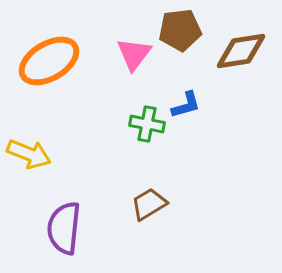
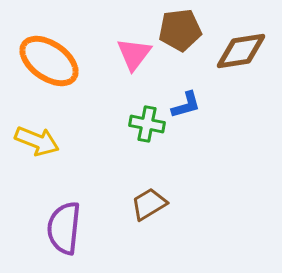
orange ellipse: rotated 66 degrees clockwise
yellow arrow: moved 8 px right, 13 px up
